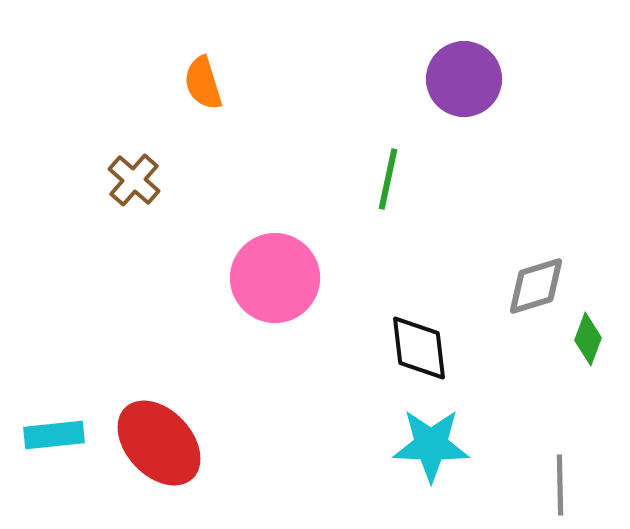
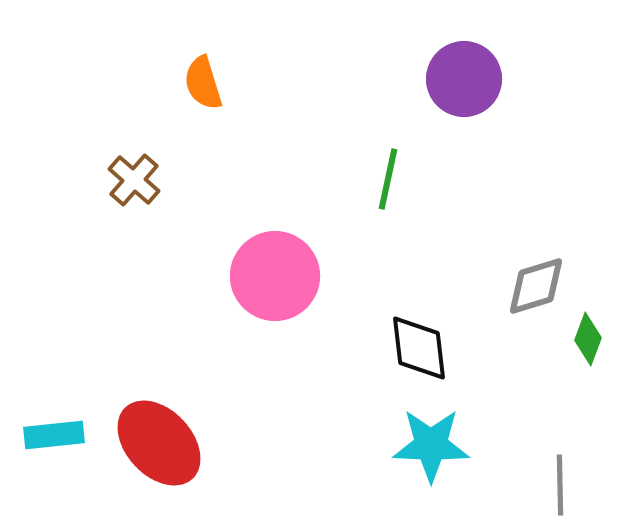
pink circle: moved 2 px up
